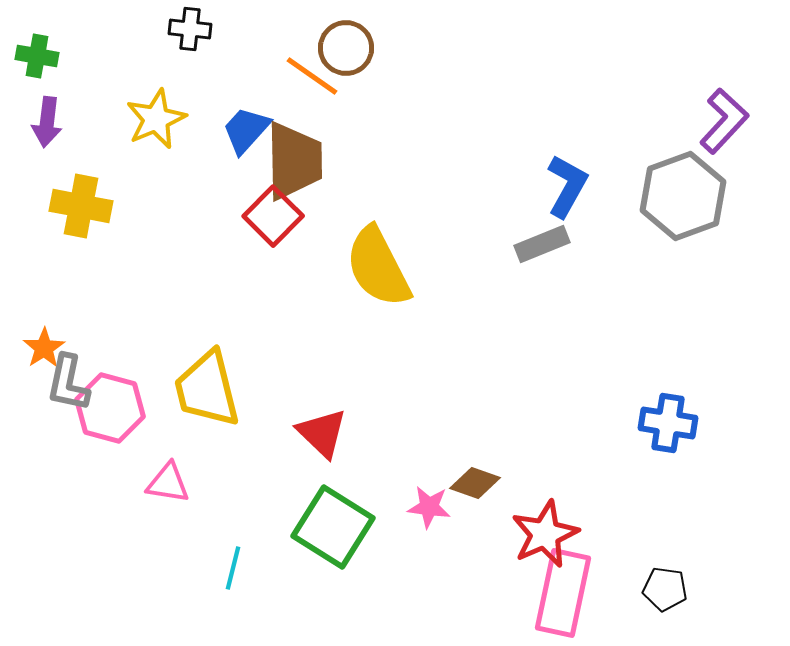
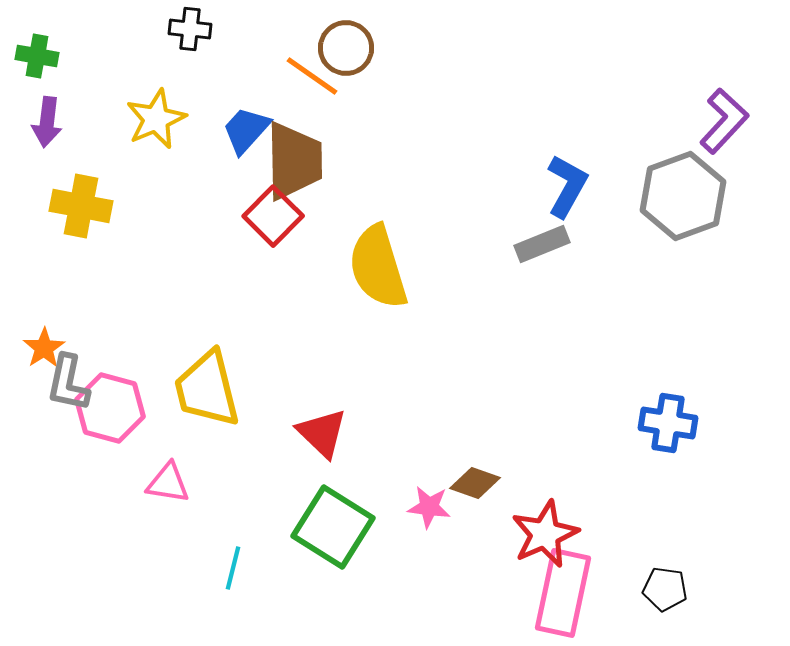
yellow semicircle: rotated 10 degrees clockwise
